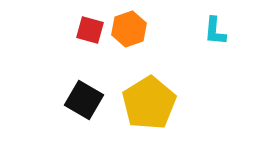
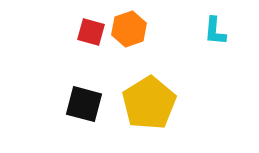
red square: moved 1 px right, 2 px down
black square: moved 4 px down; rotated 15 degrees counterclockwise
